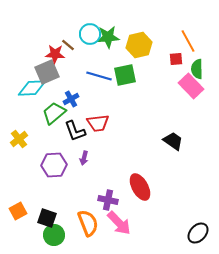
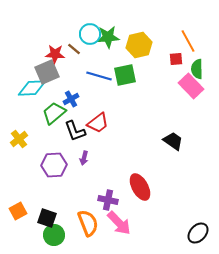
brown line: moved 6 px right, 4 px down
red trapezoid: rotated 30 degrees counterclockwise
